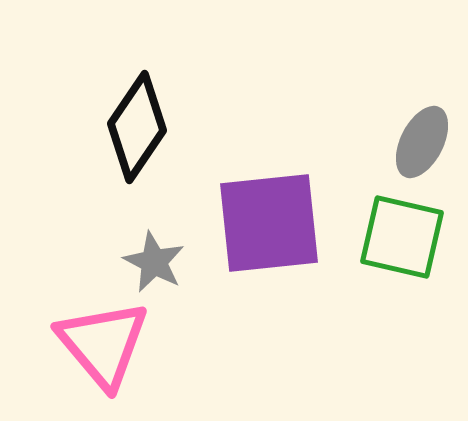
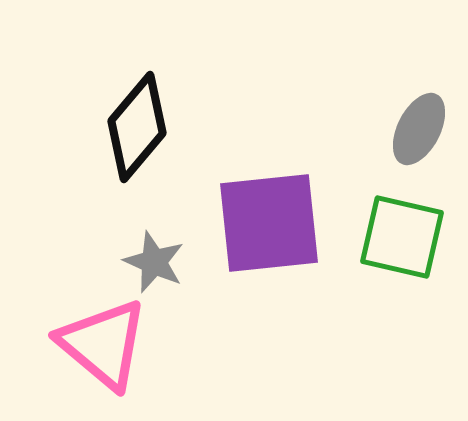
black diamond: rotated 6 degrees clockwise
gray ellipse: moved 3 px left, 13 px up
gray star: rotated 4 degrees counterclockwise
pink triangle: rotated 10 degrees counterclockwise
